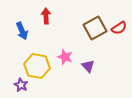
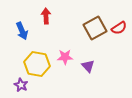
pink star: rotated 21 degrees counterclockwise
yellow hexagon: moved 2 px up
